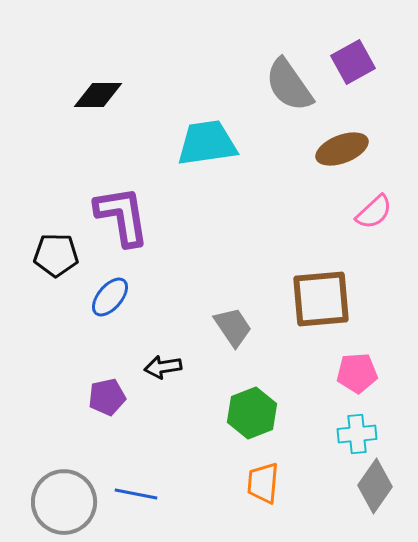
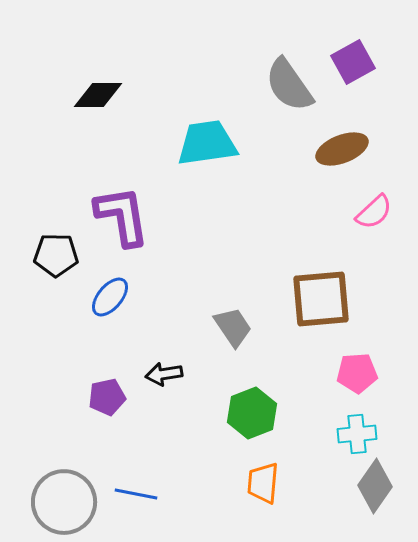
black arrow: moved 1 px right, 7 px down
